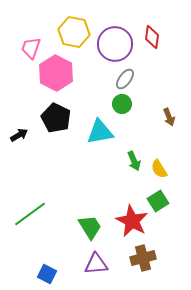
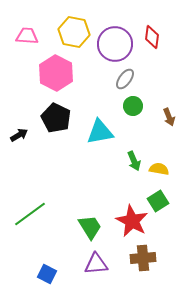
pink trapezoid: moved 4 px left, 12 px up; rotated 75 degrees clockwise
green circle: moved 11 px right, 2 px down
yellow semicircle: rotated 132 degrees clockwise
brown cross: rotated 10 degrees clockwise
